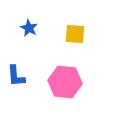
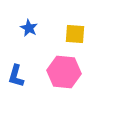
blue L-shape: rotated 20 degrees clockwise
pink hexagon: moved 1 px left, 10 px up
